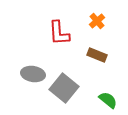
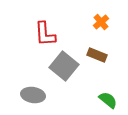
orange cross: moved 4 px right, 1 px down
red L-shape: moved 14 px left, 1 px down
gray ellipse: moved 21 px down
gray square: moved 22 px up
